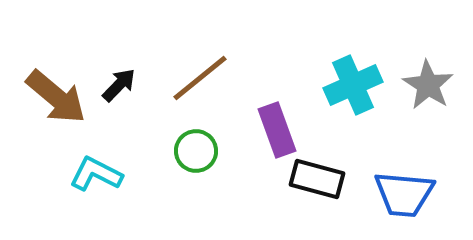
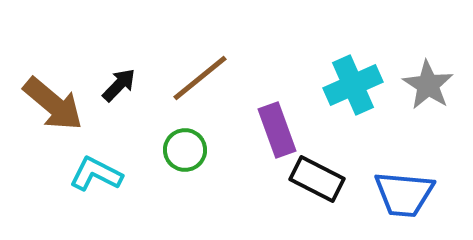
brown arrow: moved 3 px left, 7 px down
green circle: moved 11 px left, 1 px up
black rectangle: rotated 12 degrees clockwise
